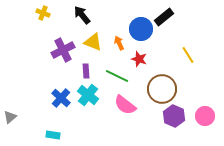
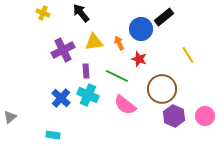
black arrow: moved 1 px left, 2 px up
yellow triangle: moved 1 px right; rotated 30 degrees counterclockwise
cyan cross: rotated 15 degrees counterclockwise
